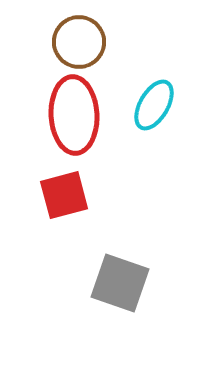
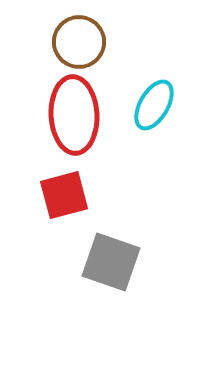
gray square: moved 9 px left, 21 px up
